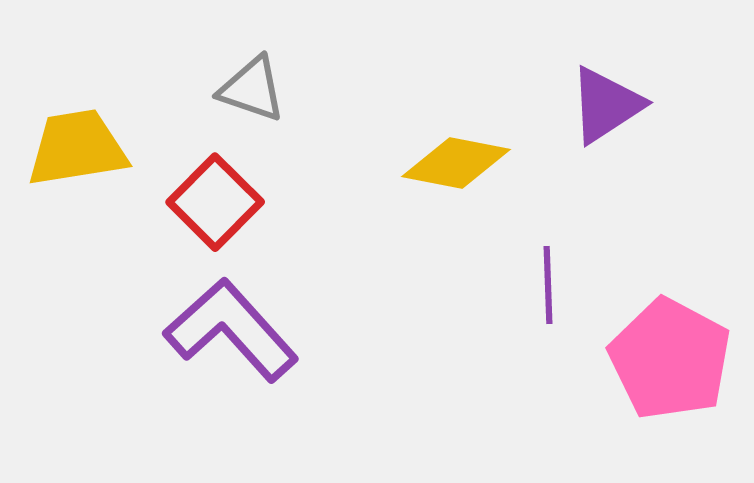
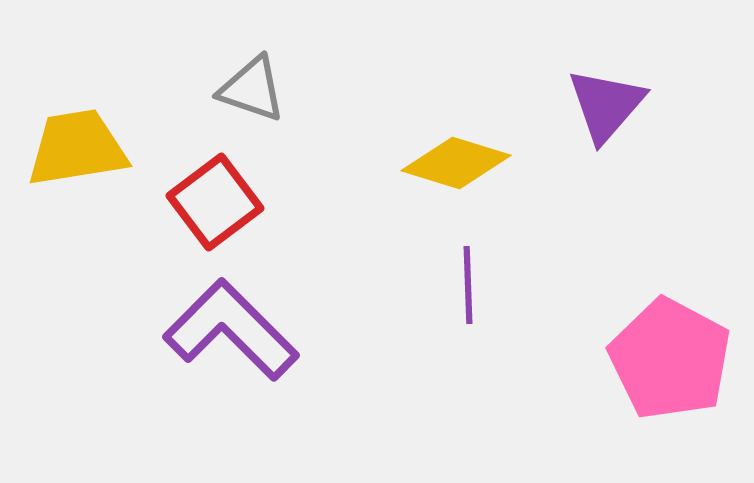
purple triangle: rotated 16 degrees counterclockwise
yellow diamond: rotated 6 degrees clockwise
red square: rotated 8 degrees clockwise
purple line: moved 80 px left
purple L-shape: rotated 3 degrees counterclockwise
